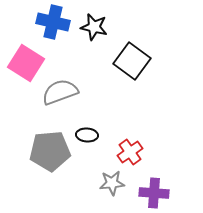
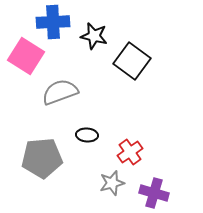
blue cross: rotated 16 degrees counterclockwise
black star: moved 9 px down
pink square: moved 7 px up
gray pentagon: moved 8 px left, 7 px down
gray star: rotated 10 degrees counterclockwise
purple cross: rotated 12 degrees clockwise
